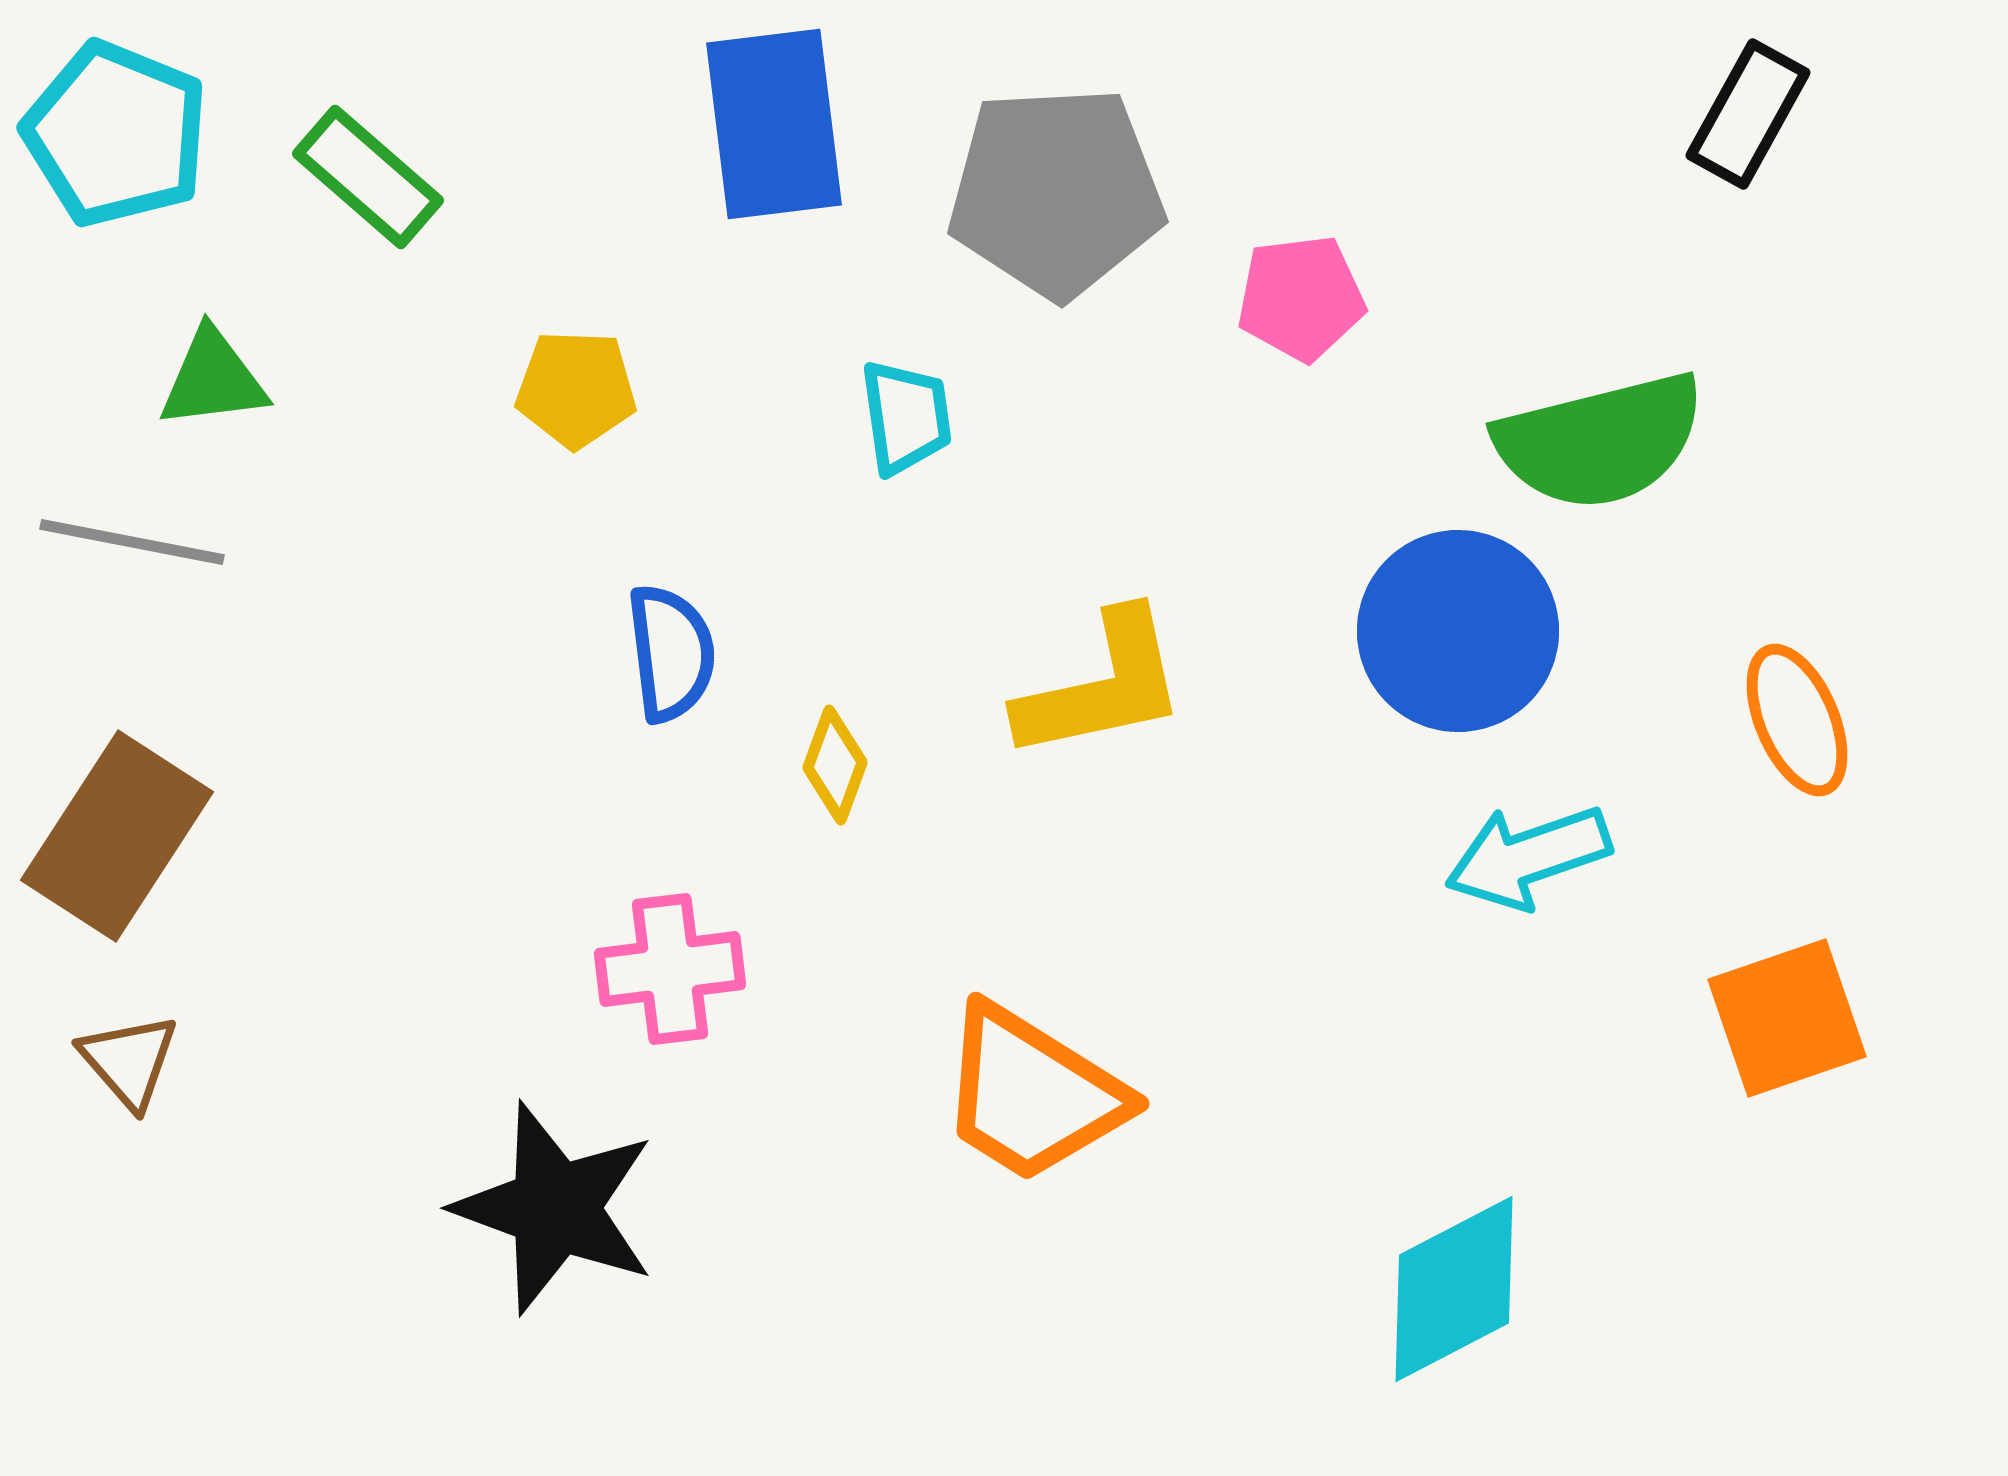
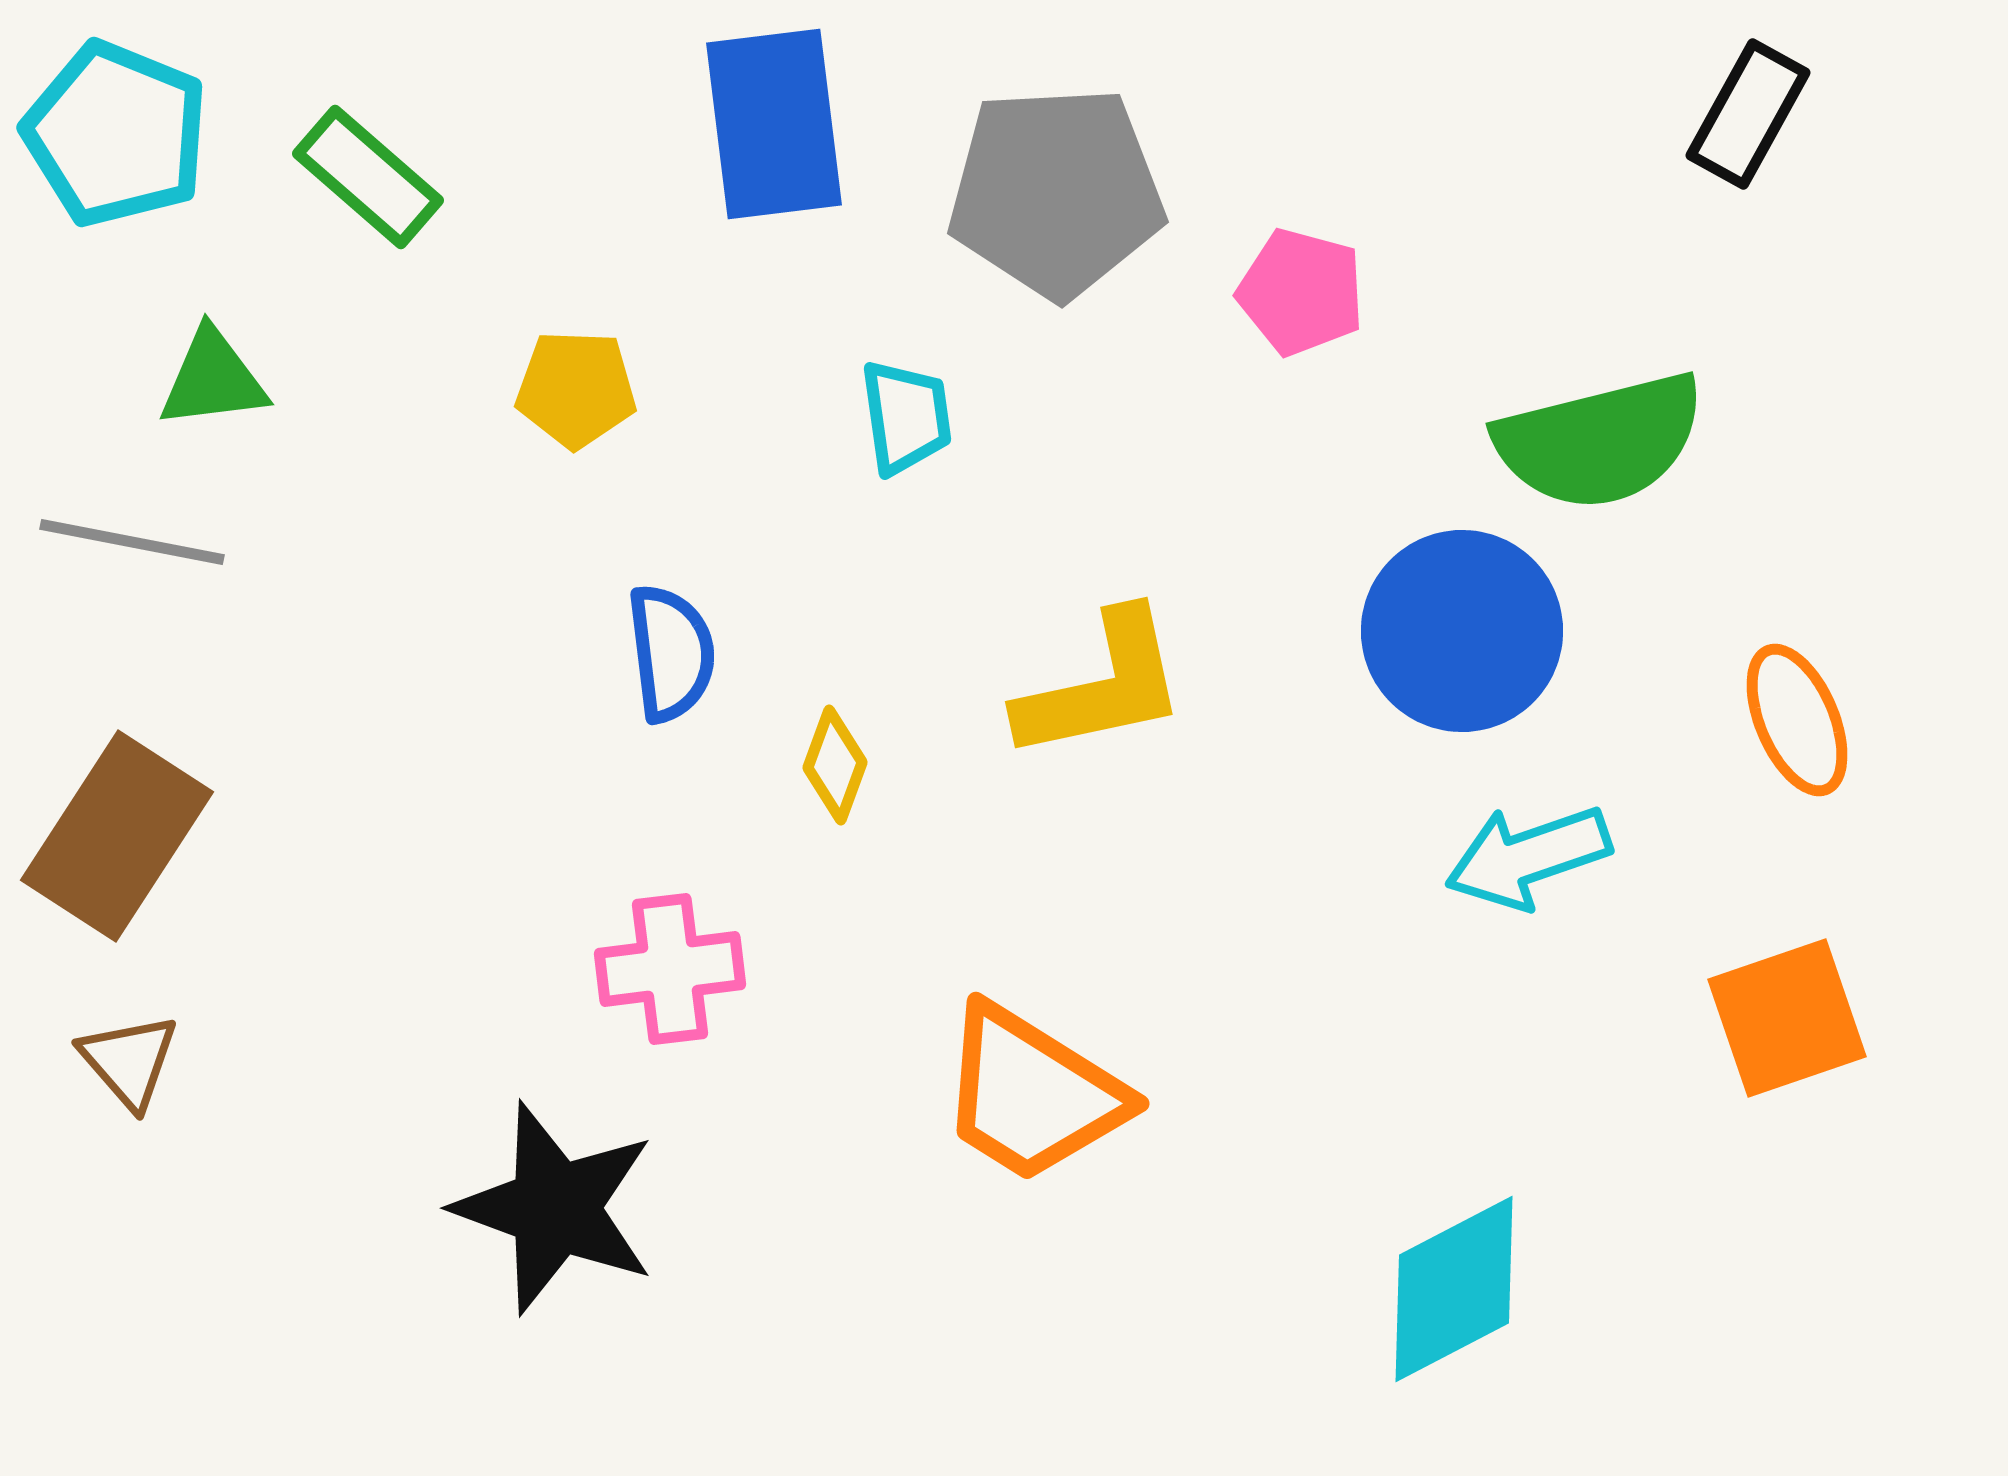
pink pentagon: moved 6 px up; rotated 22 degrees clockwise
blue circle: moved 4 px right
